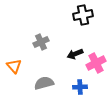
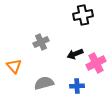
blue cross: moved 3 px left, 1 px up
